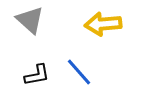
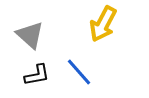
gray triangle: moved 15 px down
yellow arrow: rotated 57 degrees counterclockwise
